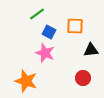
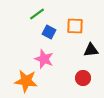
pink star: moved 1 px left, 6 px down
orange star: rotated 10 degrees counterclockwise
